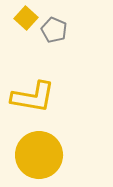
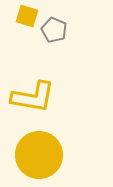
yellow square: moved 1 px right, 2 px up; rotated 25 degrees counterclockwise
